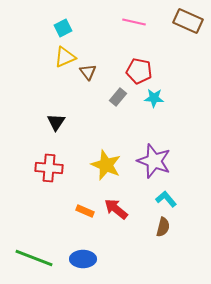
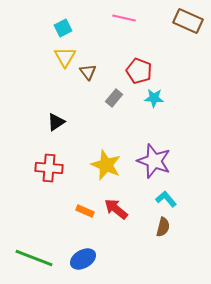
pink line: moved 10 px left, 4 px up
yellow triangle: rotated 35 degrees counterclockwise
red pentagon: rotated 10 degrees clockwise
gray rectangle: moved 4 px left, 1 px down
black triangle: rotated 24 degrees clockwise
blue ellipse: rotated 30 degrees counterclockwise
